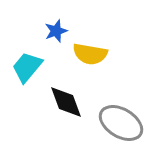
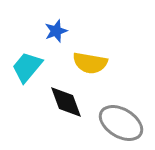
yellow semicircle: moved 9 px down
